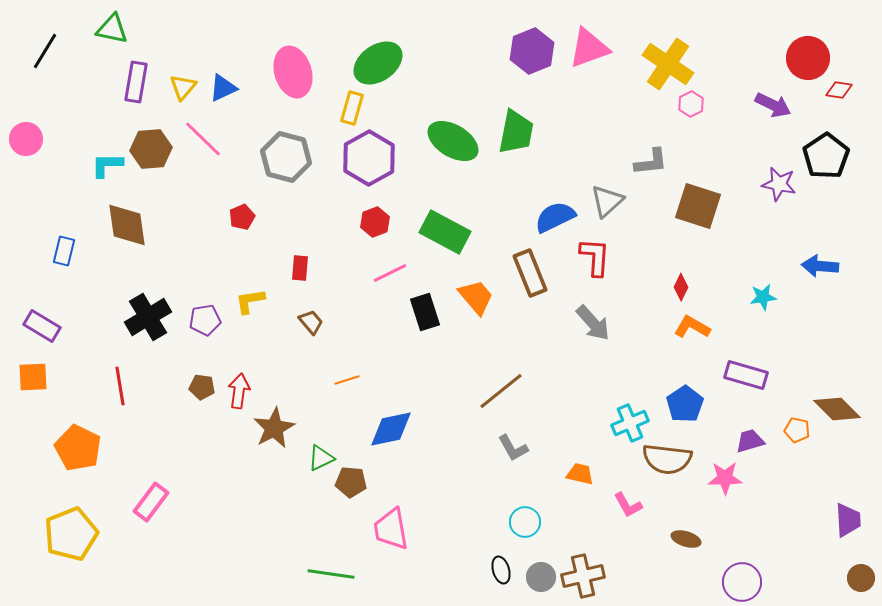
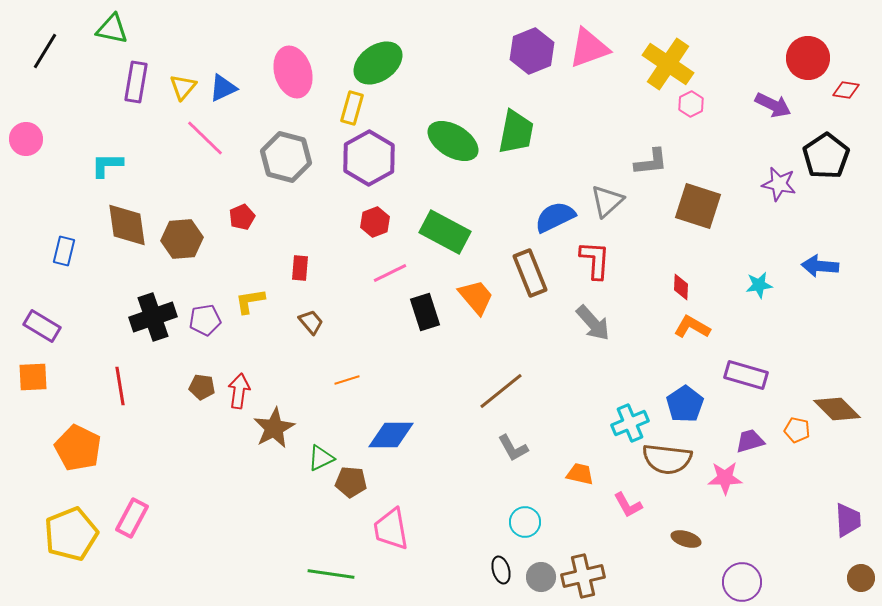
red diamond at (839, 90): moved 7 px right
pink line at (203, 139): moved 2 px right, 1 px up
brown hexagon at (151, 149): moved 31 px right, 90 px down
red L-shape at (595, 257): moved 3 px down
red diamond at (681, 287): rotated 24 degrees counterclockwise
cyan star at (763, 297): moved 4 px left, 12 px up
black cross at (148, 317): moved 5 px right; rotated 12 degrees clockwise
blue diamond at (391, 429): moved 6 px down; rotated 12 degrees clockwise
pink rectangle at (151, 502): moved 19 px left, 16 px down; rotated 9 degrees counterclockwise
